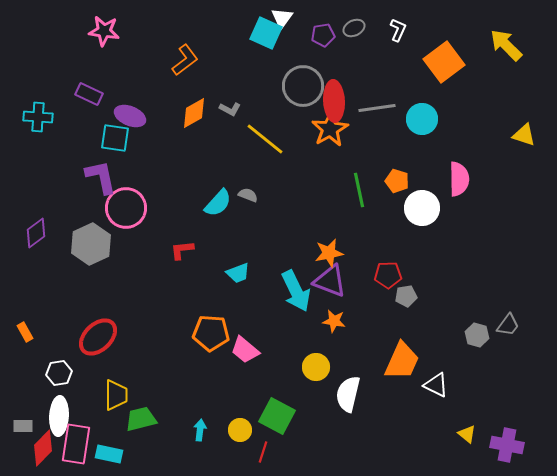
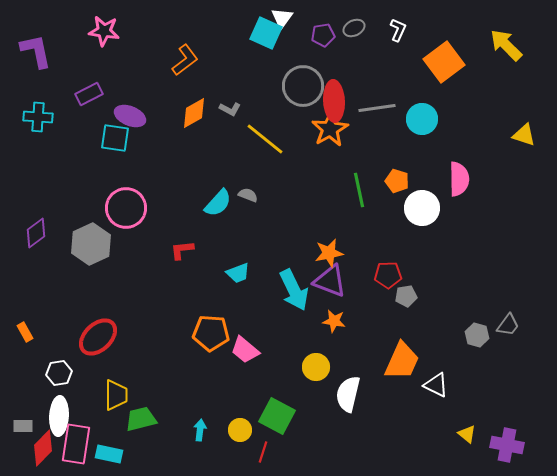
purple rectangle at (89, 94): rotated 52 degrees counterclockwise
purple L-shape at (101, 177): moved 65 px left, 126 px up
cyan arrow at (296, 291): moved 2 px left, 1 px up
